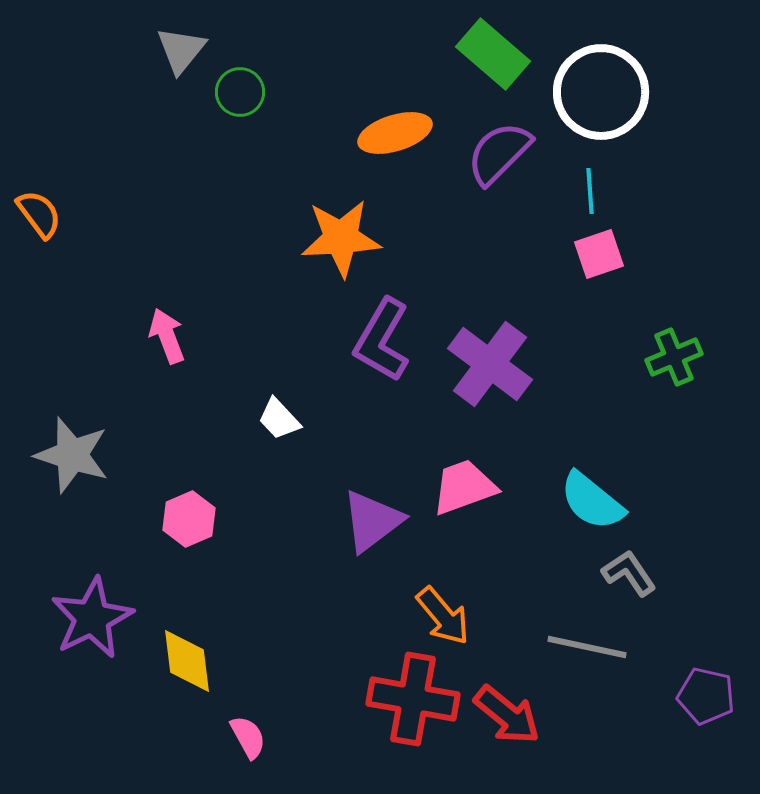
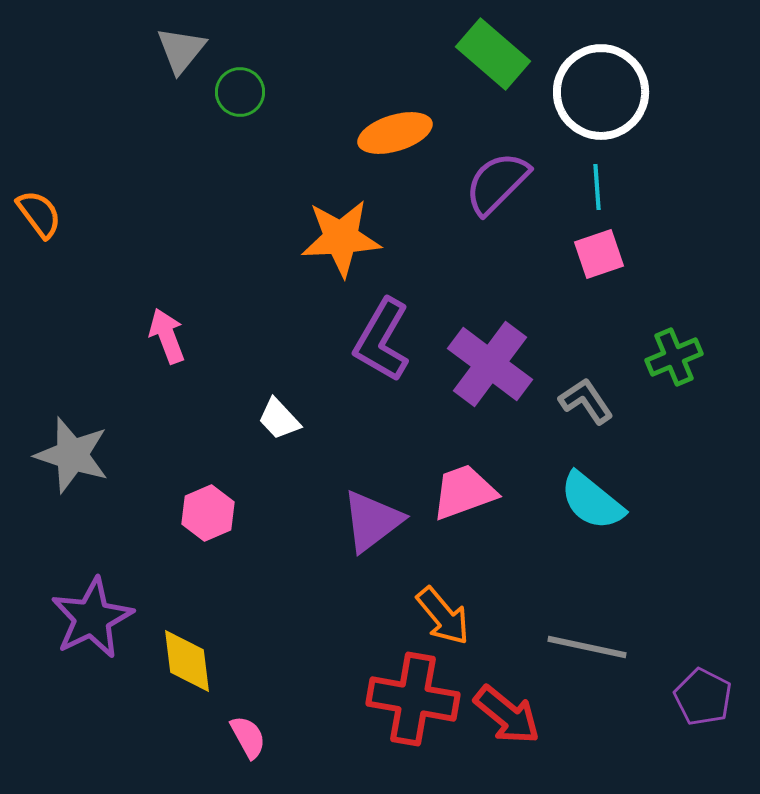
purple semicircle: moved 2 px left, 30 px down
cyan line: moved 7 px right, 4 px up
pink trapezoid: moved 5 px down
pink hexagon: moved 19 px right, 6 px up
gray L-shape: moved 43 px left, 172 px up
purple pentagon: moved 3 px left, 1 px down; rotated 14 degrees clockwise
